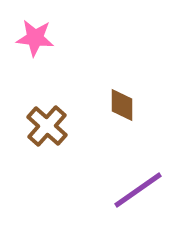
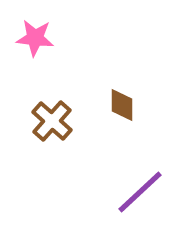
brown cross: moved 5 px right, 5 px up
purple line: moved 2 px right, 2 px down; rotated 8 degrees counterclockwise
